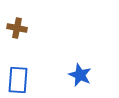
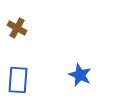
brown cross: rotated 18 degrees clockwise
